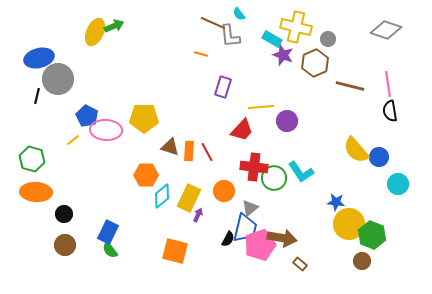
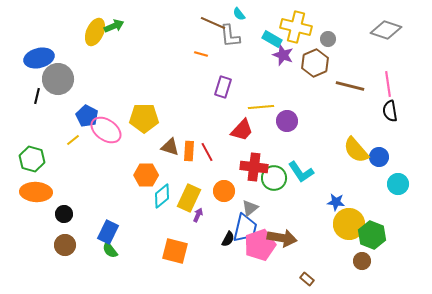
pink ellipse at (106, 130): rotated 32 degrees clockwise
brown rectangle at (300, 264): moved 7 px right, 15 px down
